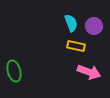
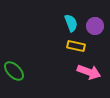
purple circle: moved 1 px right
green ellipse: rotated 30 degrees counterclockwise
